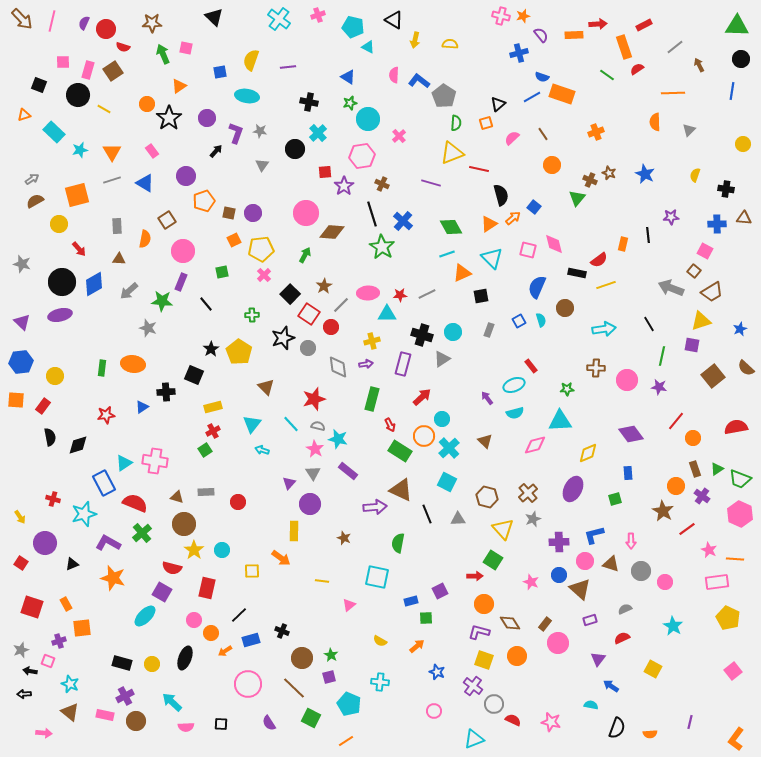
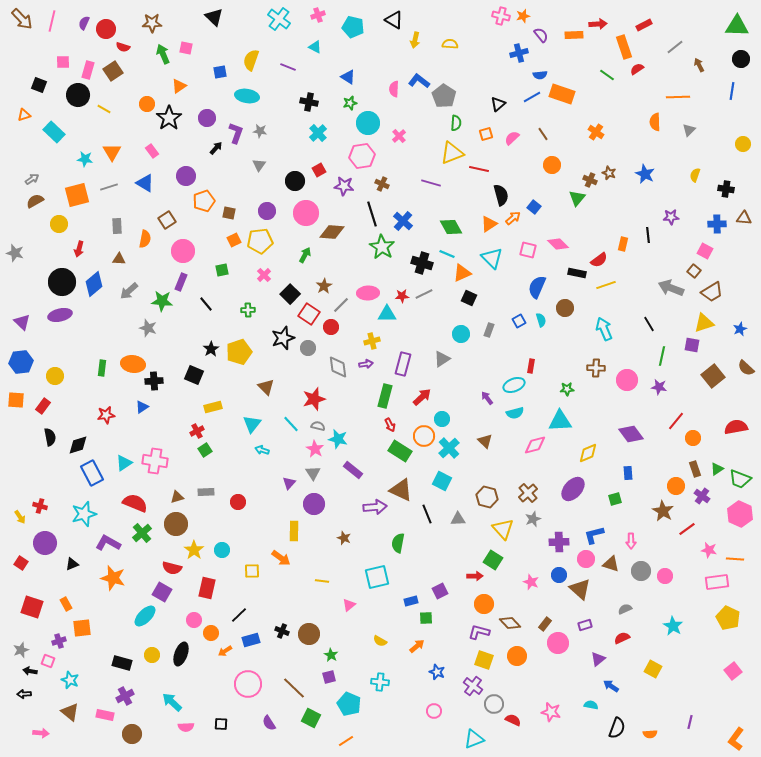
cyan triangle at (368, 47): moved 53 px left
purple line at (288, 67): rotated 28 degrees clockwise
pink semicircle at (394, 75): moved 14 px down
blue semicircle at (542, 77): moved 2 px left, 2 px up; rotated 24 degrees counterclockwise
orange line at (673, 93): moved 5 px right, 4 px down
cyan circle at (368, 119): moved 4 px down
orange square at (486, 123): moved 11 px down
orange cross at (596, 132): rotated 35 degrees counterclockwise
black circle at (295, 149): moved 32 px down
cyan star at (80, 150): moved 5 px right, 9 px down; rotated 21 degrees clockwise
black arrow at (216, 151): moved 3 px up
gray triangle at (262, 165): moved 3 px left
red square at (325, 172): moved 6 px left, 2 px up; rotated 24 degrees counterclockwise
gray line at (112, 180): moved 3 px left, 7 px down
purple star at (344, 186): rotated 30 degrees counterclockwise
purple circle at (253, 213): moved 14 px right, 2 px up
pink diamond at (554, 244): moved 4 px right; rotated 30 degrees counterclockwise
red arrow at (79, 249): rotated 56 degrees clockwise
yellow pentagon at (261, 249): moved 1 px left, 8 px up
cyan line at (447, 254): rotated 42 degrees clockwise
gray star at (22, 264): moved 7 px left, 11 px up
green square at (222, 272): moved 2 px up
blue diamond at (94, 284): rotated 10 degrees counterclockwise
gray line at (427, 294): moved 3 px left
red star at (400, 295): moved 2 px right, 1 px down
black square at (481, 296): moved 12 px left, 2 px down; rotated 35 degrees clockwise
green cross at (252, 315): moved 4 px left, 5 px up
yellow triangle at (701, 321): moved 3 px right, 2 px down
cyan arrow at (604, 329): rotated 105 degrees counterclockwise
cyan circle at (453, 332): moved 8 px right, 2 px down
black cross at (422, 335): moved 72 px up
yellow pentagon at (239, 352): rotated 20 degrees clockwise
red rectangle at (531, 366): rotated 48 degrees clockwise
black cross at (166, 392): moved 12 px left, 11 px up
green rectangle at (372, 399): moved 13 px right, 3 px up
red cross at (213, 431): moved 16 px left
purple rectangle at (348, 471): moved 5 px right, 1 px up
cyan square at (447, 482): moved 5 px left, 1 px up
blue rectangle at (104, 483): moved 12 px left, 10 px up
purple ellipse at (573, 489): rotated 15 degrees clockwise
brown triangle at (177, 497): rotated 32 degrees counterclockwise
red cross at (53, 499): moved 13 px left, 7 px down
purple circle at (310, 504): moved 4 px right
brown circle at (184, 524): moved 8 px left
pink star at (709, 550): rotated 14 degrees counterclockwise
pink circle at (585, 561): moved 1 px right, 2 px up
cyan square at (377, 577): rotated 25 degrees counterclockwise
pink circle at (665, 582): moved 6 px up
purple rectangle at (590, 620): moved 5 px left, 5 px down
brown diamond at (510, 623): rotated 10 degrees counterclockwise
black ellipse at (185, 658): moved 4 px left, 4 px up
brown circle at (302, 658): moved 7 px right, 24 px up
purple triangle at (598, 659): rotated 14 degrees clockwise
yellow circle at (152, 664): moved 9 px up
cyan star at (70, 684): moved 4 px up
brown circle at (136, 721): moved 4 px left, 13 px down
pink star at (551, 722): moved 10 px up
pink arrow at (44, 733): moved 3 px left
